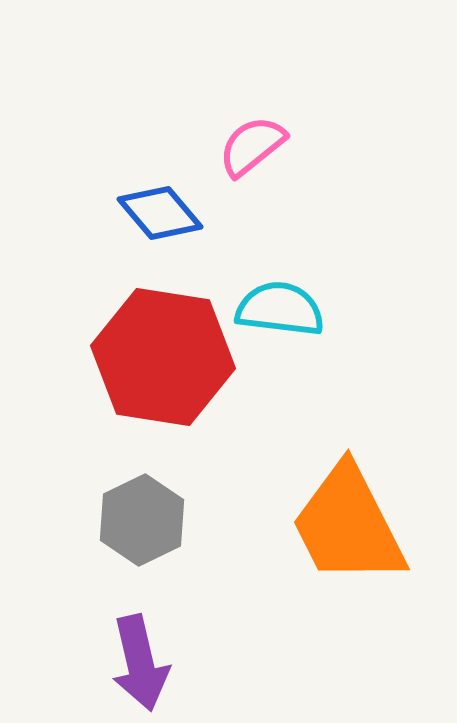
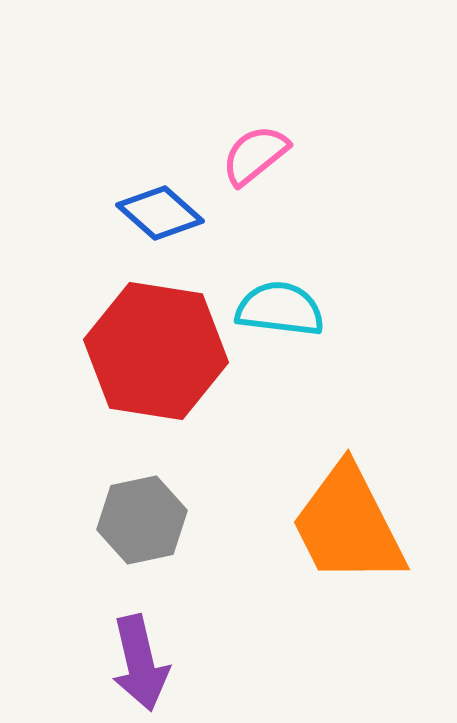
pink semicircle: moved 3 px right, 9 px down
blue diamond: rotated 8 degrees counterclockwise
red hexagon: moved 7 px left, 6 px up
gray hexagon: rotated 14 degrees clockwise
